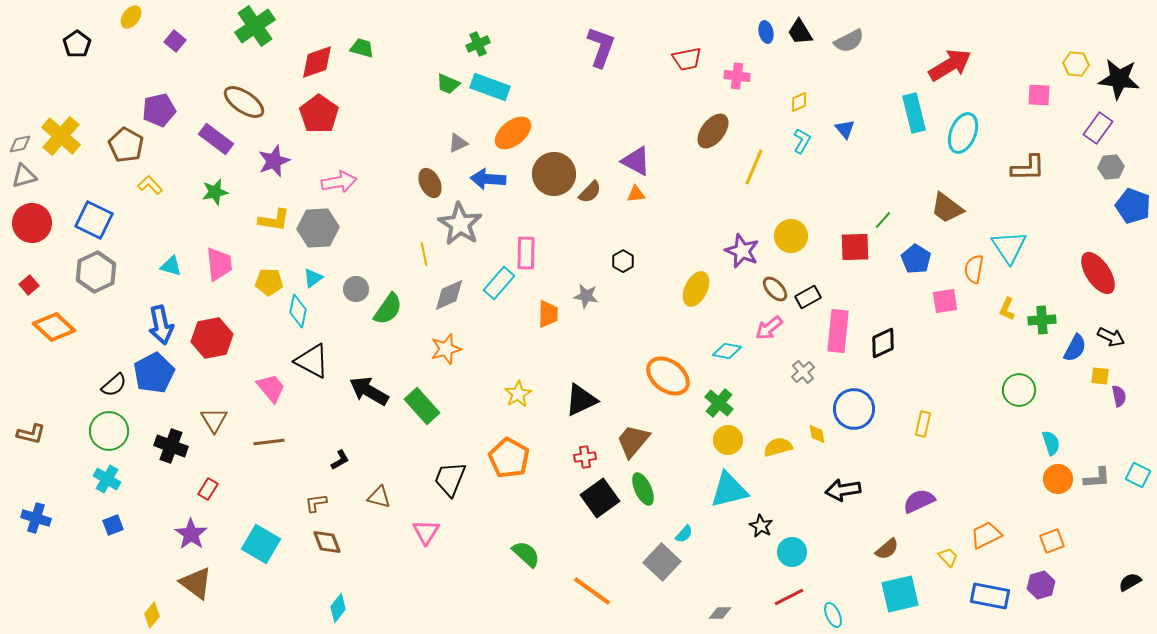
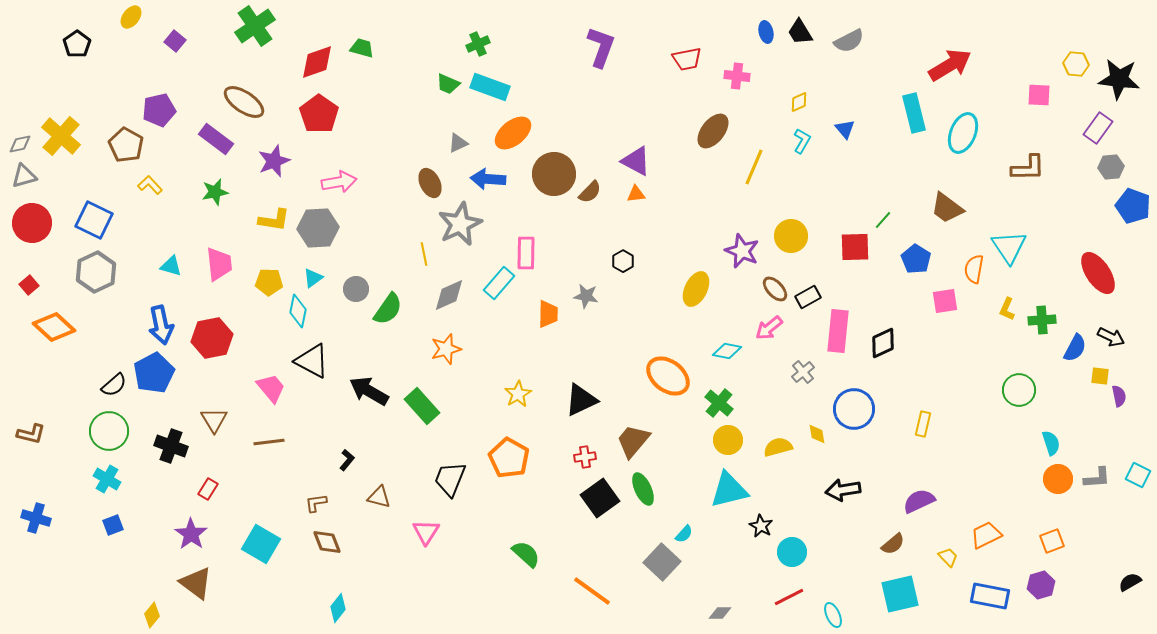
gray star at (460, 224): rotated 15 degrees clockwise
black L-shape at (340, 460): moved 7 px right; rotated 20 degrees counterclockwise
brown semicircle at (887, 549): moved 6 px right, 5 px up
